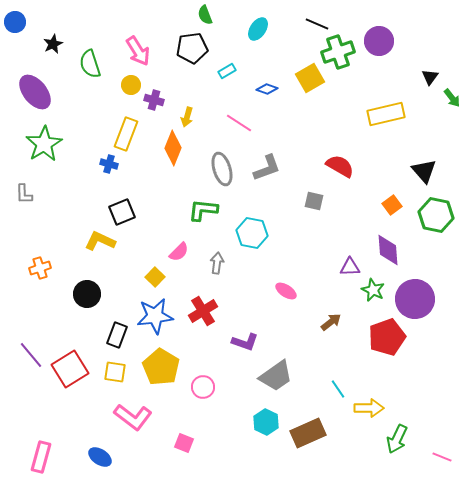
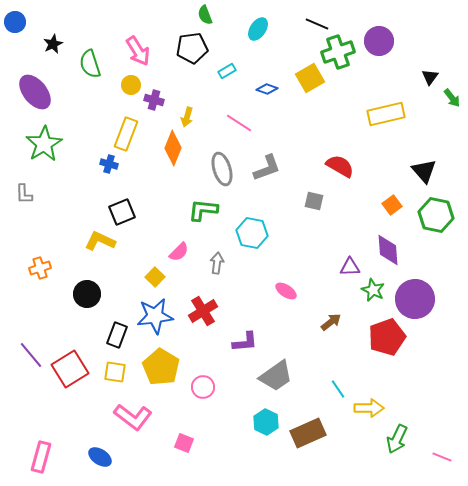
purple L-shape at (245, 342): rotated 24 degrees counterclockwise
